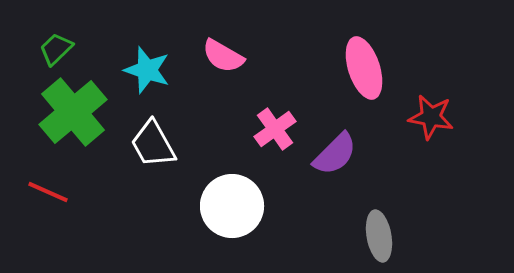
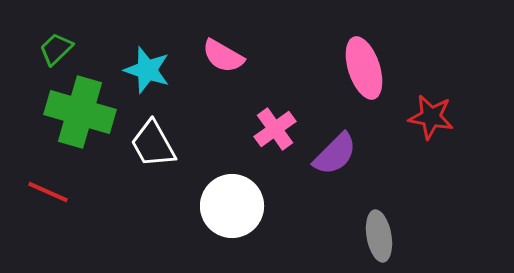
green cross: moved 7 px right; rotated 34 degrees counterclockwise
